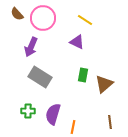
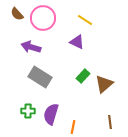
purple arrow: rotated 84 degrees clockwise
green rectangle: moved 1 px down; rotated 32 degrees clockwise
purple semicircle: moved 2 px left
